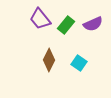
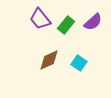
purple semicircle: moved 2 px up; rotated 18 degrees counterclockwise
brown diamond: rotated 40 degrees clockwise
